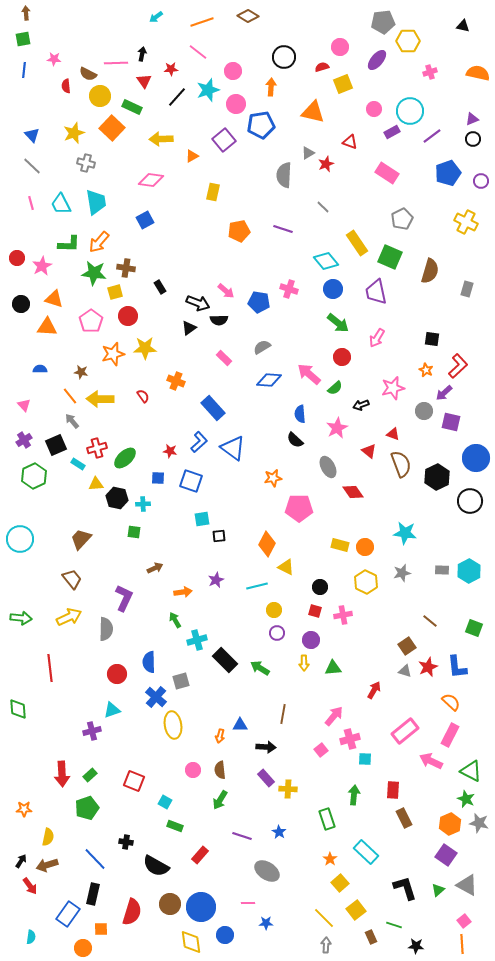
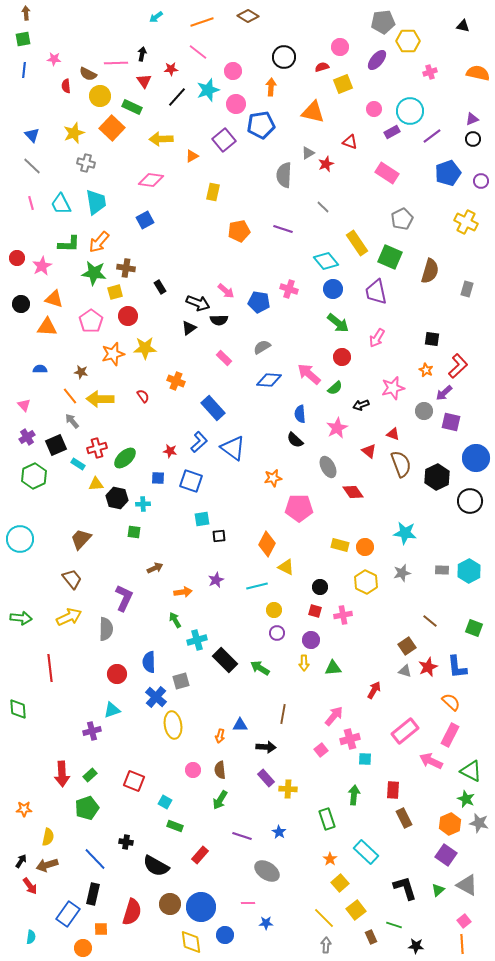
purple cross at (24, 440): moved 3 px right, 3 px up
